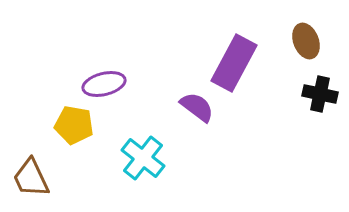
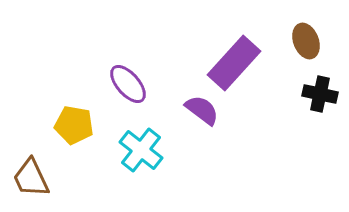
purple rectangle: rotated 14 degrees clockwise
purple ellipse: moved 24 px right; rotated 63 degrees clockwise
purple semicircle: moved 5 px right, 3 px down
cyan cross: moved 2 px left, 8 px up
